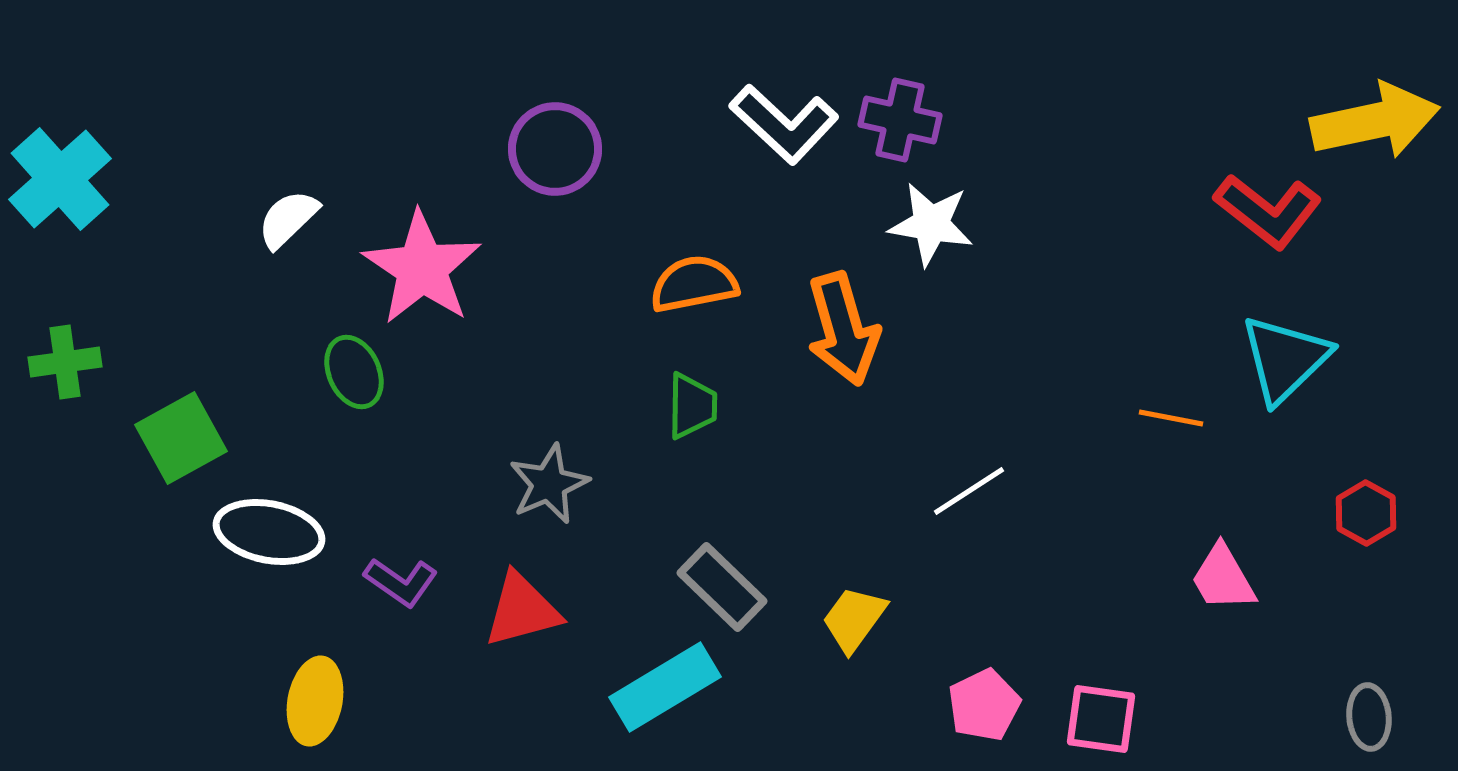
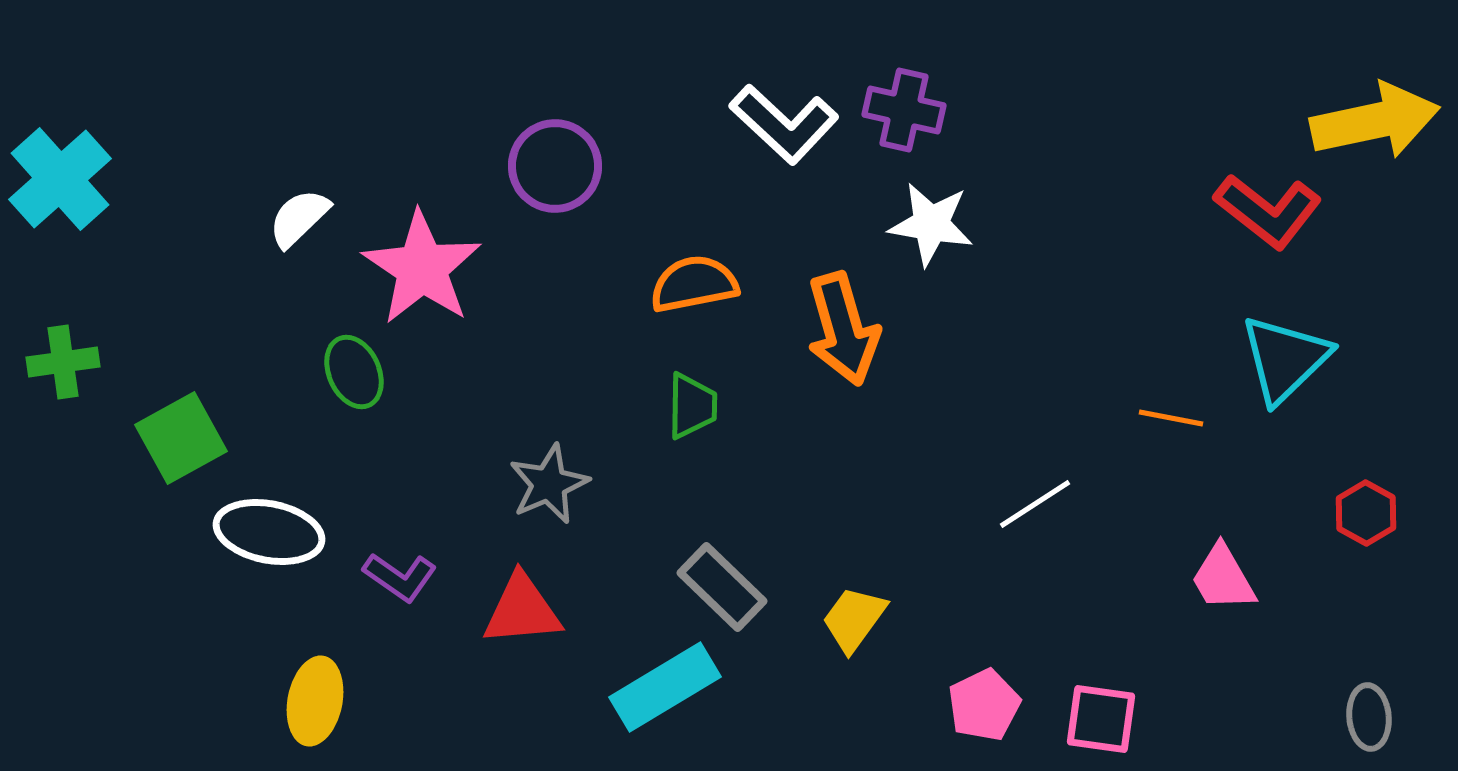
purple cross: moved 4 px right, 10 px up
purple circle: moved 17 px down
white semicircle: moved 11 px right, 1 px up
green cross: moved 2 px left
white line: moved 66 px right, 13 px down
purple L-shape: moved 1 px left, 5 px up
red triangle: rotated 10 degrees clockwise
